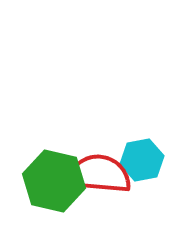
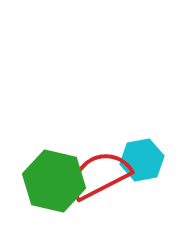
red semicircle: moved 1 px right, 1 px down; rotated 32 degrees counterclockwise
